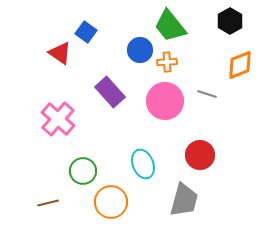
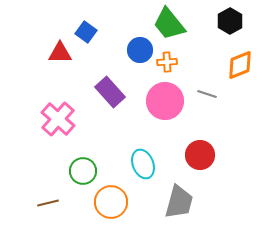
green trapezoid: moved 1 px left, 2 px up
red triangle: rotated 35 degrees counterclockwise
gray trapezoid: moved 5 px left, 2 px down
